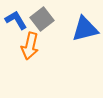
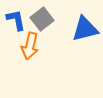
blue L-shape: rotated 20 degrees clockwise
